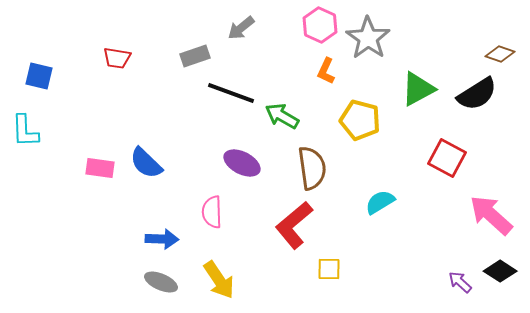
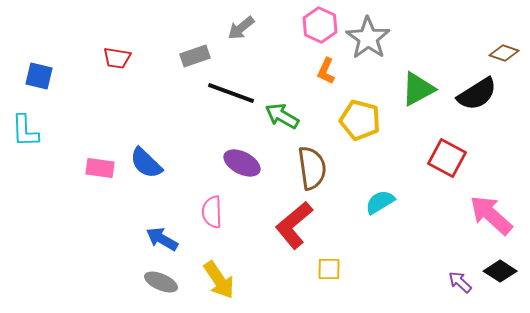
brown diamond: moved 4 px right, 1 px up
blue arrow: rotated 152 degrees counterclockwise
